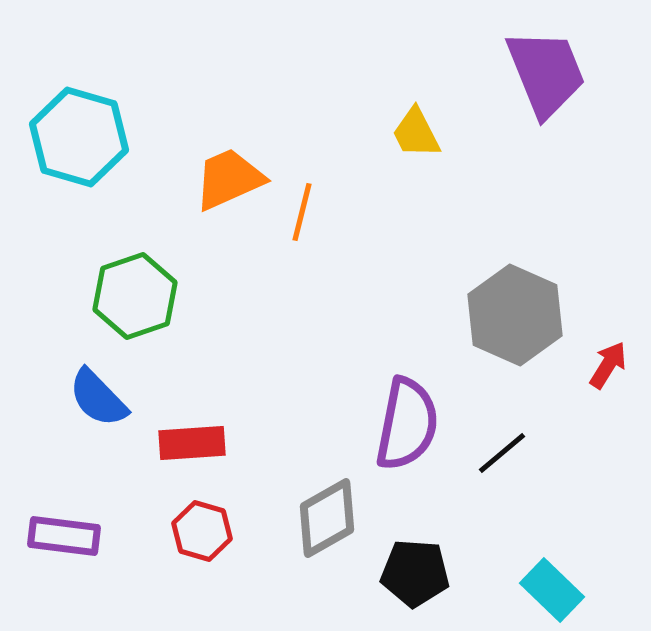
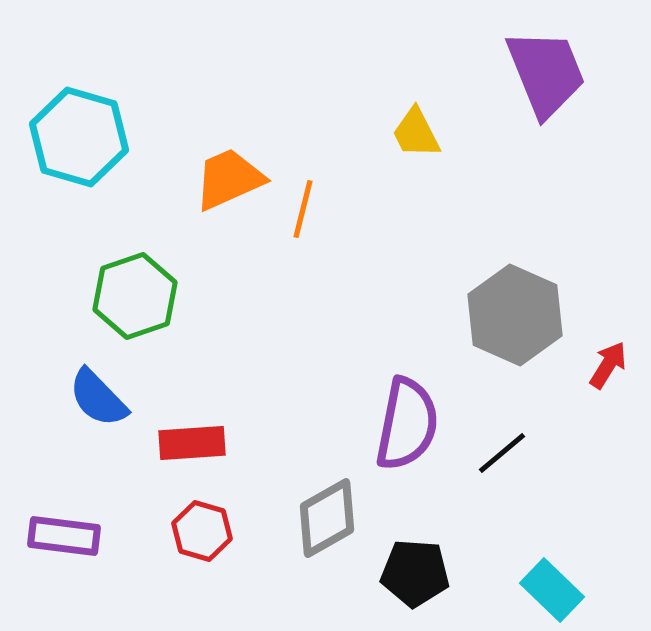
orange line: moved 1 px right, 3 px up
